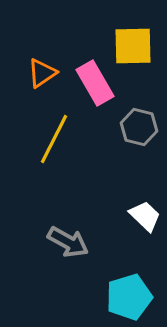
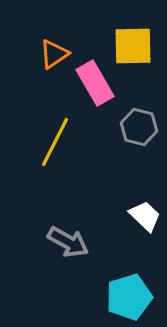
orange triangle: moved 12 px right, 19 px up
yellow line: moved 1 px right, 3 px down
